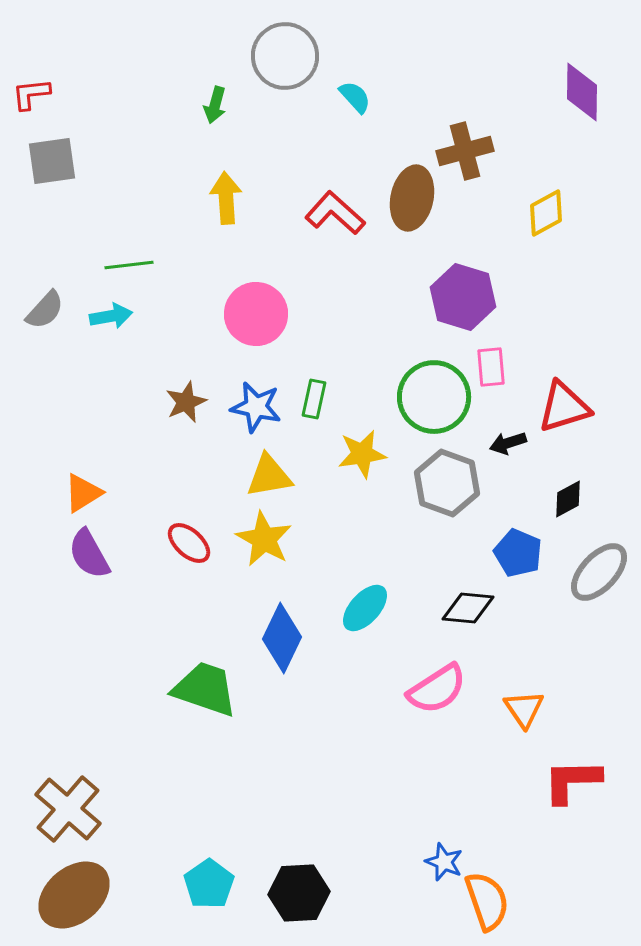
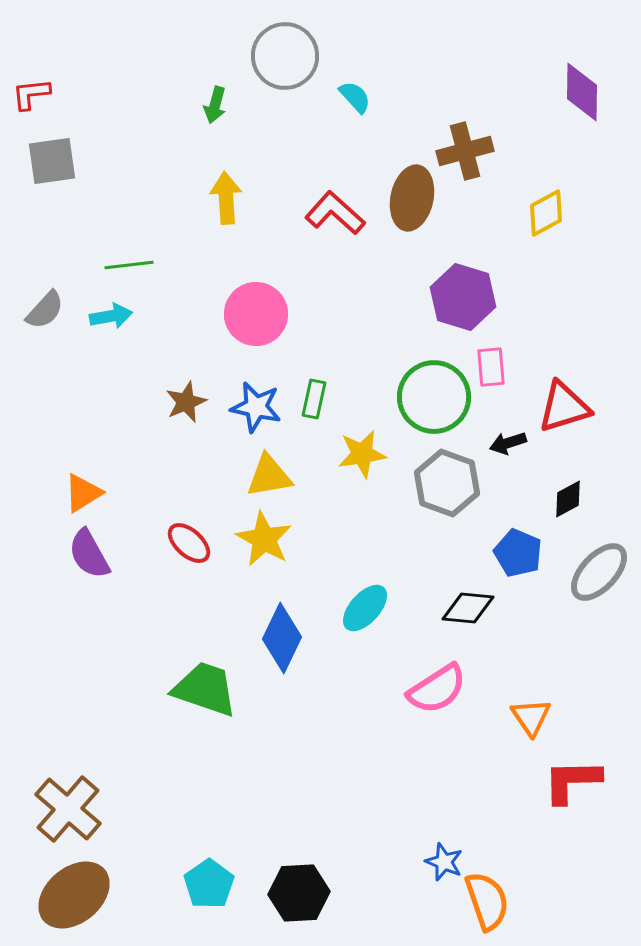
orange triangle at (524, 709): moved 7 px right, 8 px down
